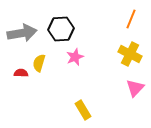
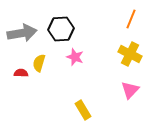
pink star: rotated 30 degrees counterclockwise
pink triangle: moved 5 px left, 2 px down
